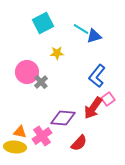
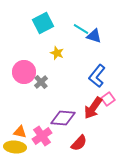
blue triangle: rotated 35 degrees clockwise
yellow star: rotated 24 degrees clockwise
pink circle: moved 3 px left
